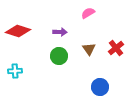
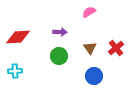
pink semicircle: moved 1 px right, 1 px up
red diamond: moved 6 px down; rotated 20 degrees counterclockwise
brown triangle: moved 1 px right, 1 px up
blue circle: moved 6 px left, 11 px up
